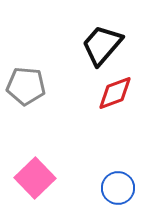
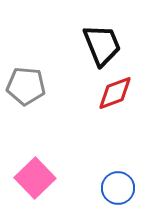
black trapezoid: rotated 117 degrees clockwise
